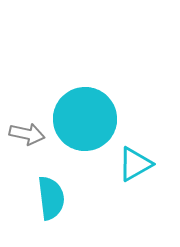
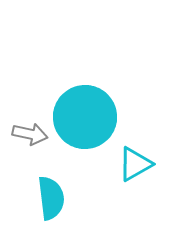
cyan circle: moved 2 px up
gray arrow: moved 3 px right
